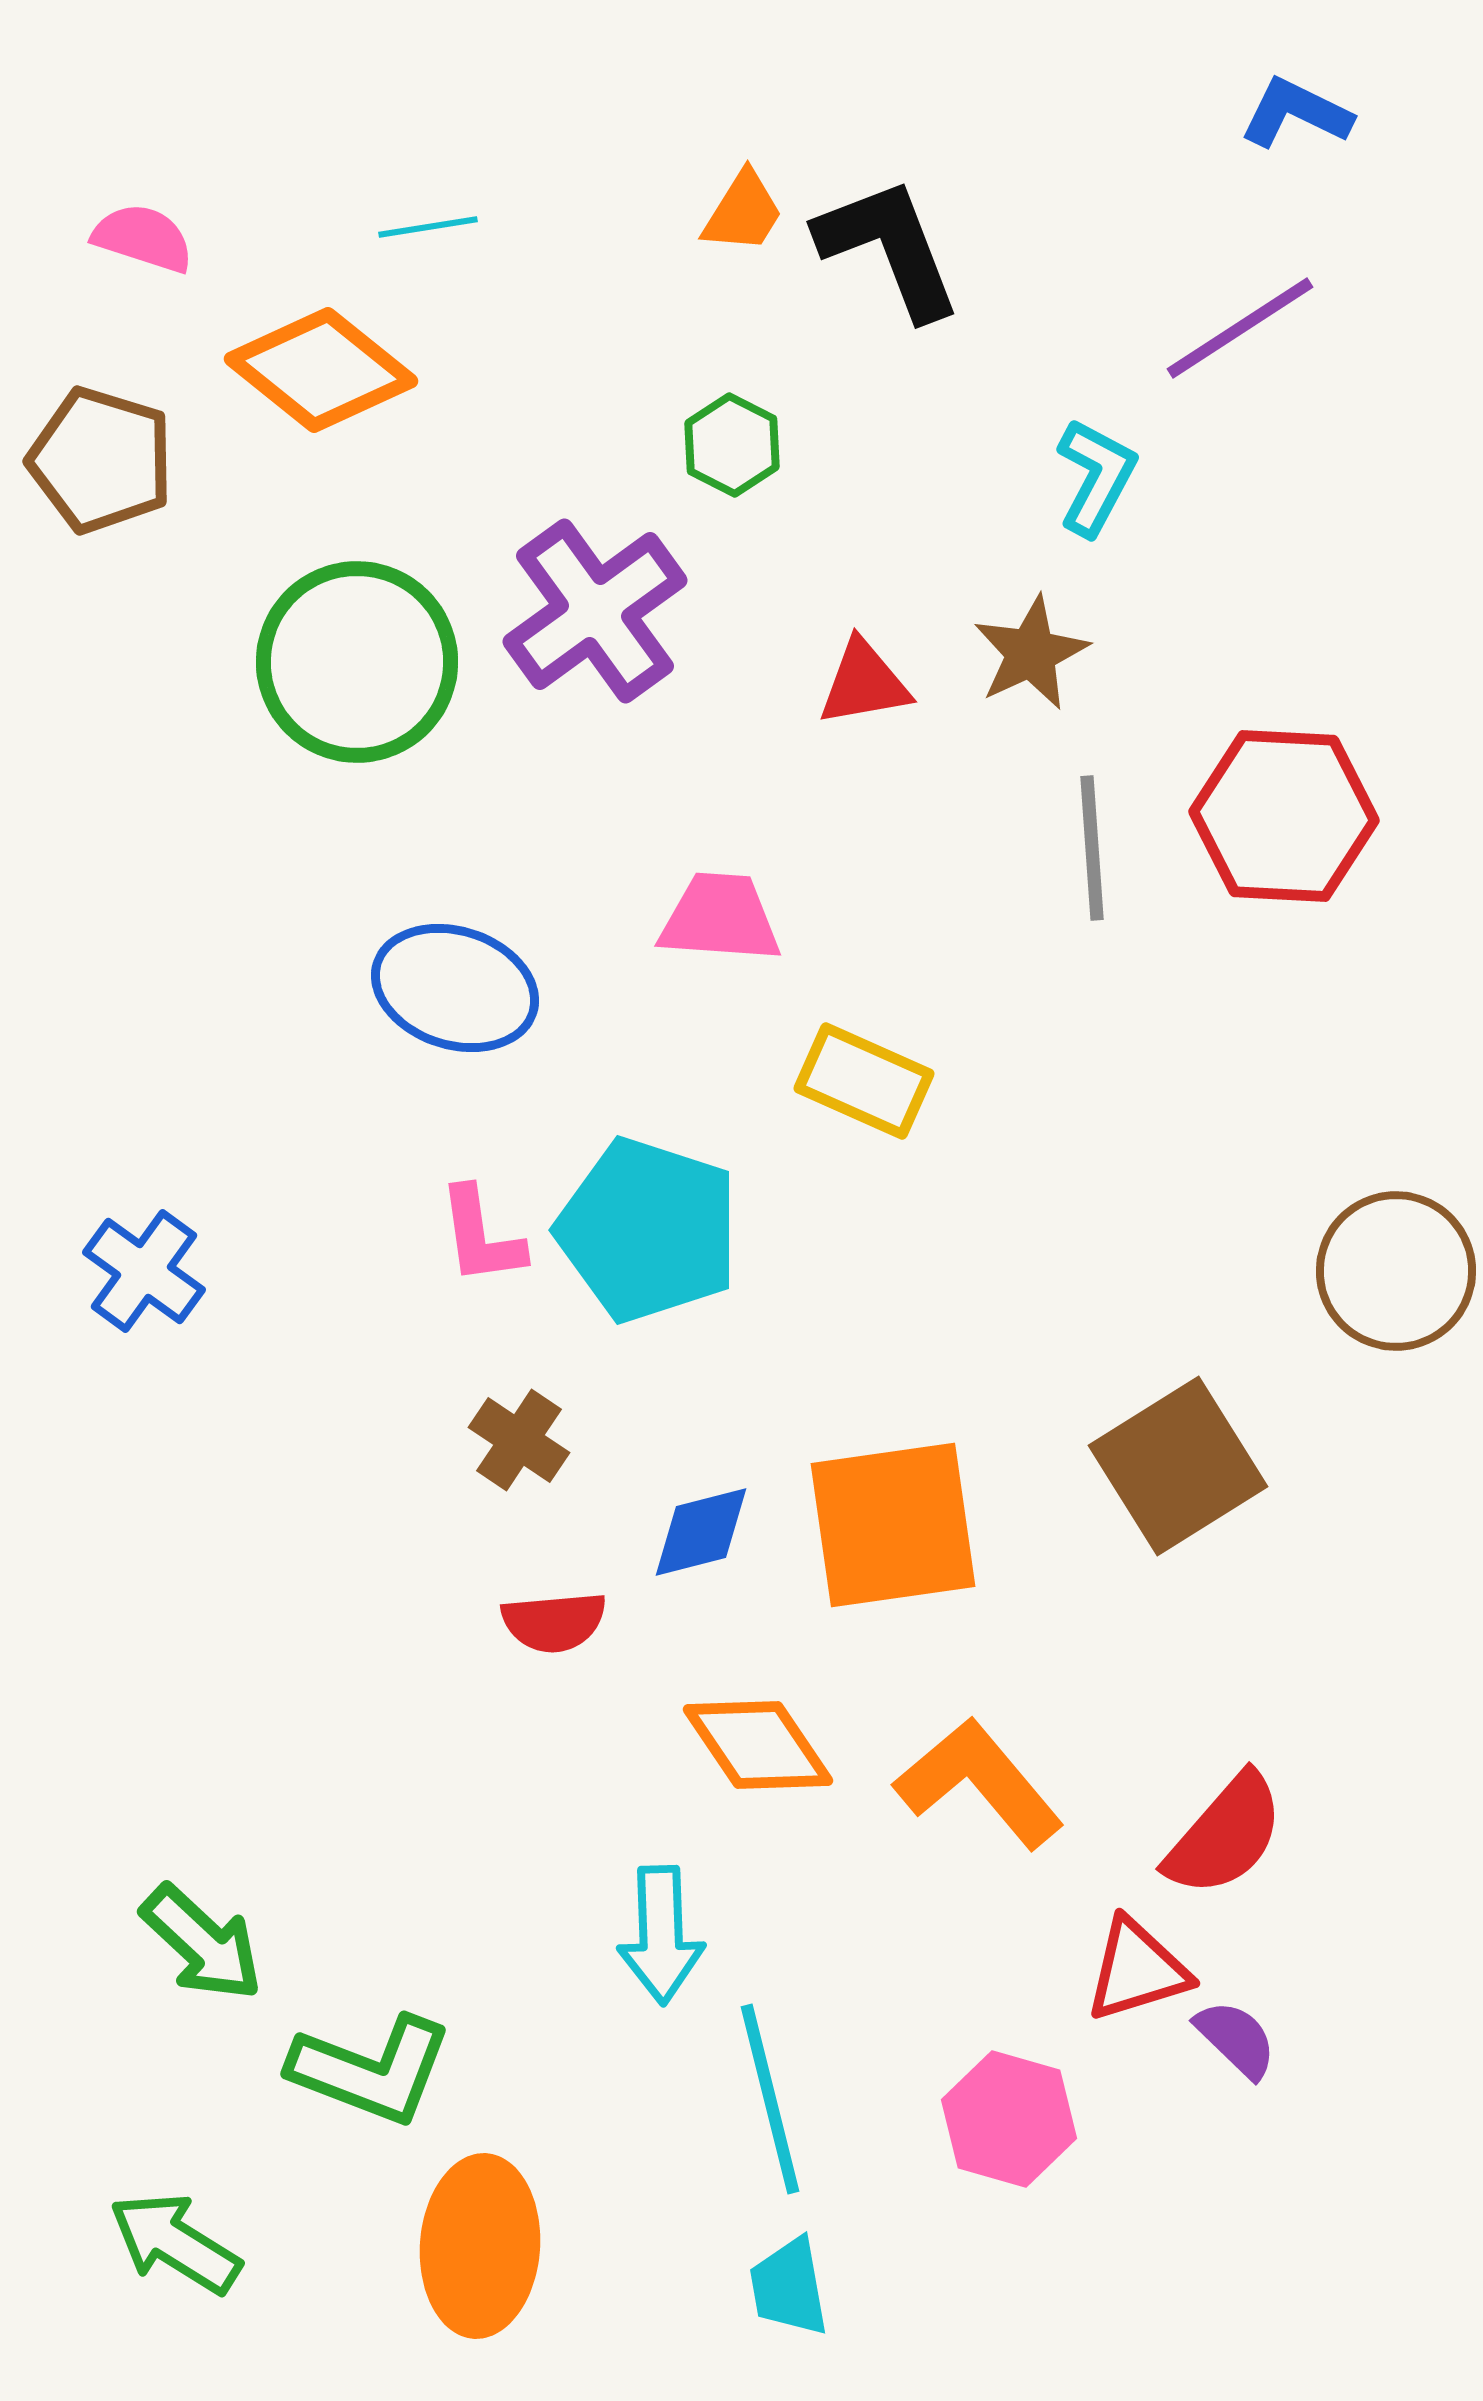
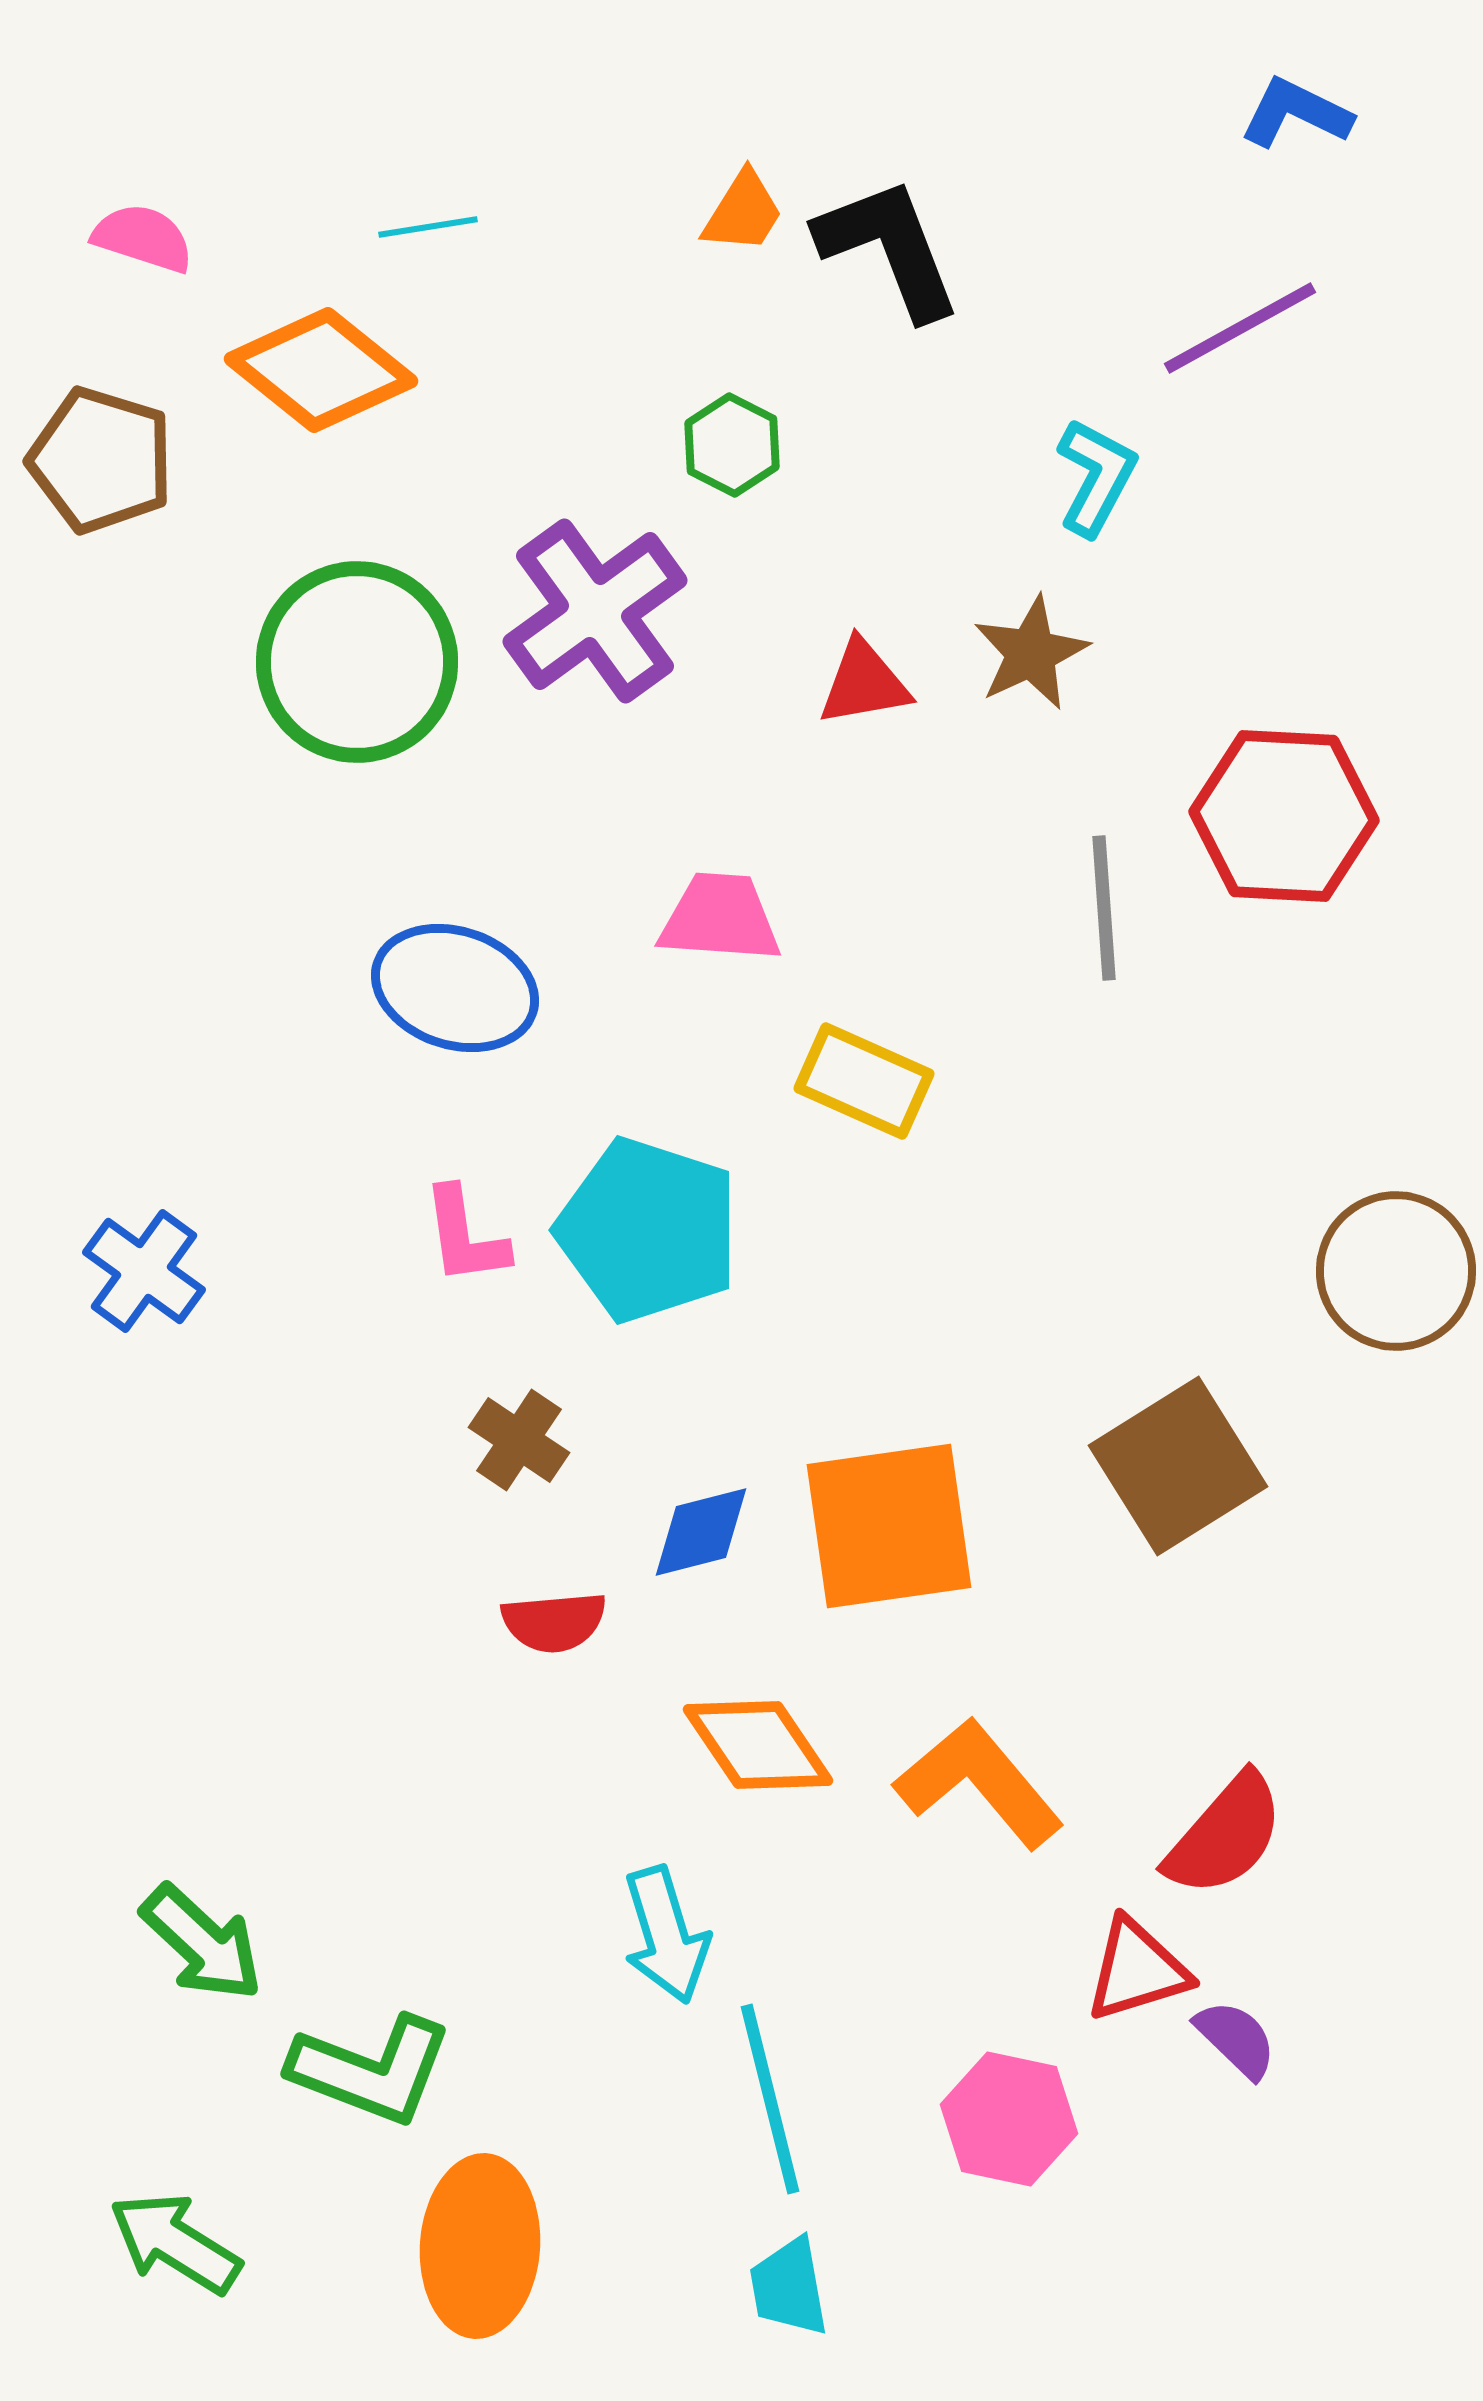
purple line at (1240, 328): rotated 4 degrees clockwise
gray line at (1092, 848): moved 12 px right, 60 px down
pink L-shape at (481, 1236): moved 16 px left
orange square at (893, 1525): moved 4 px left, 1 px down
cyan arrow at (661, 1935): moved 5 px right; rotated 15 degrees counterclockwise
pink hexagon at (1009, 2119): rotated 4 degrees counterclockwise
